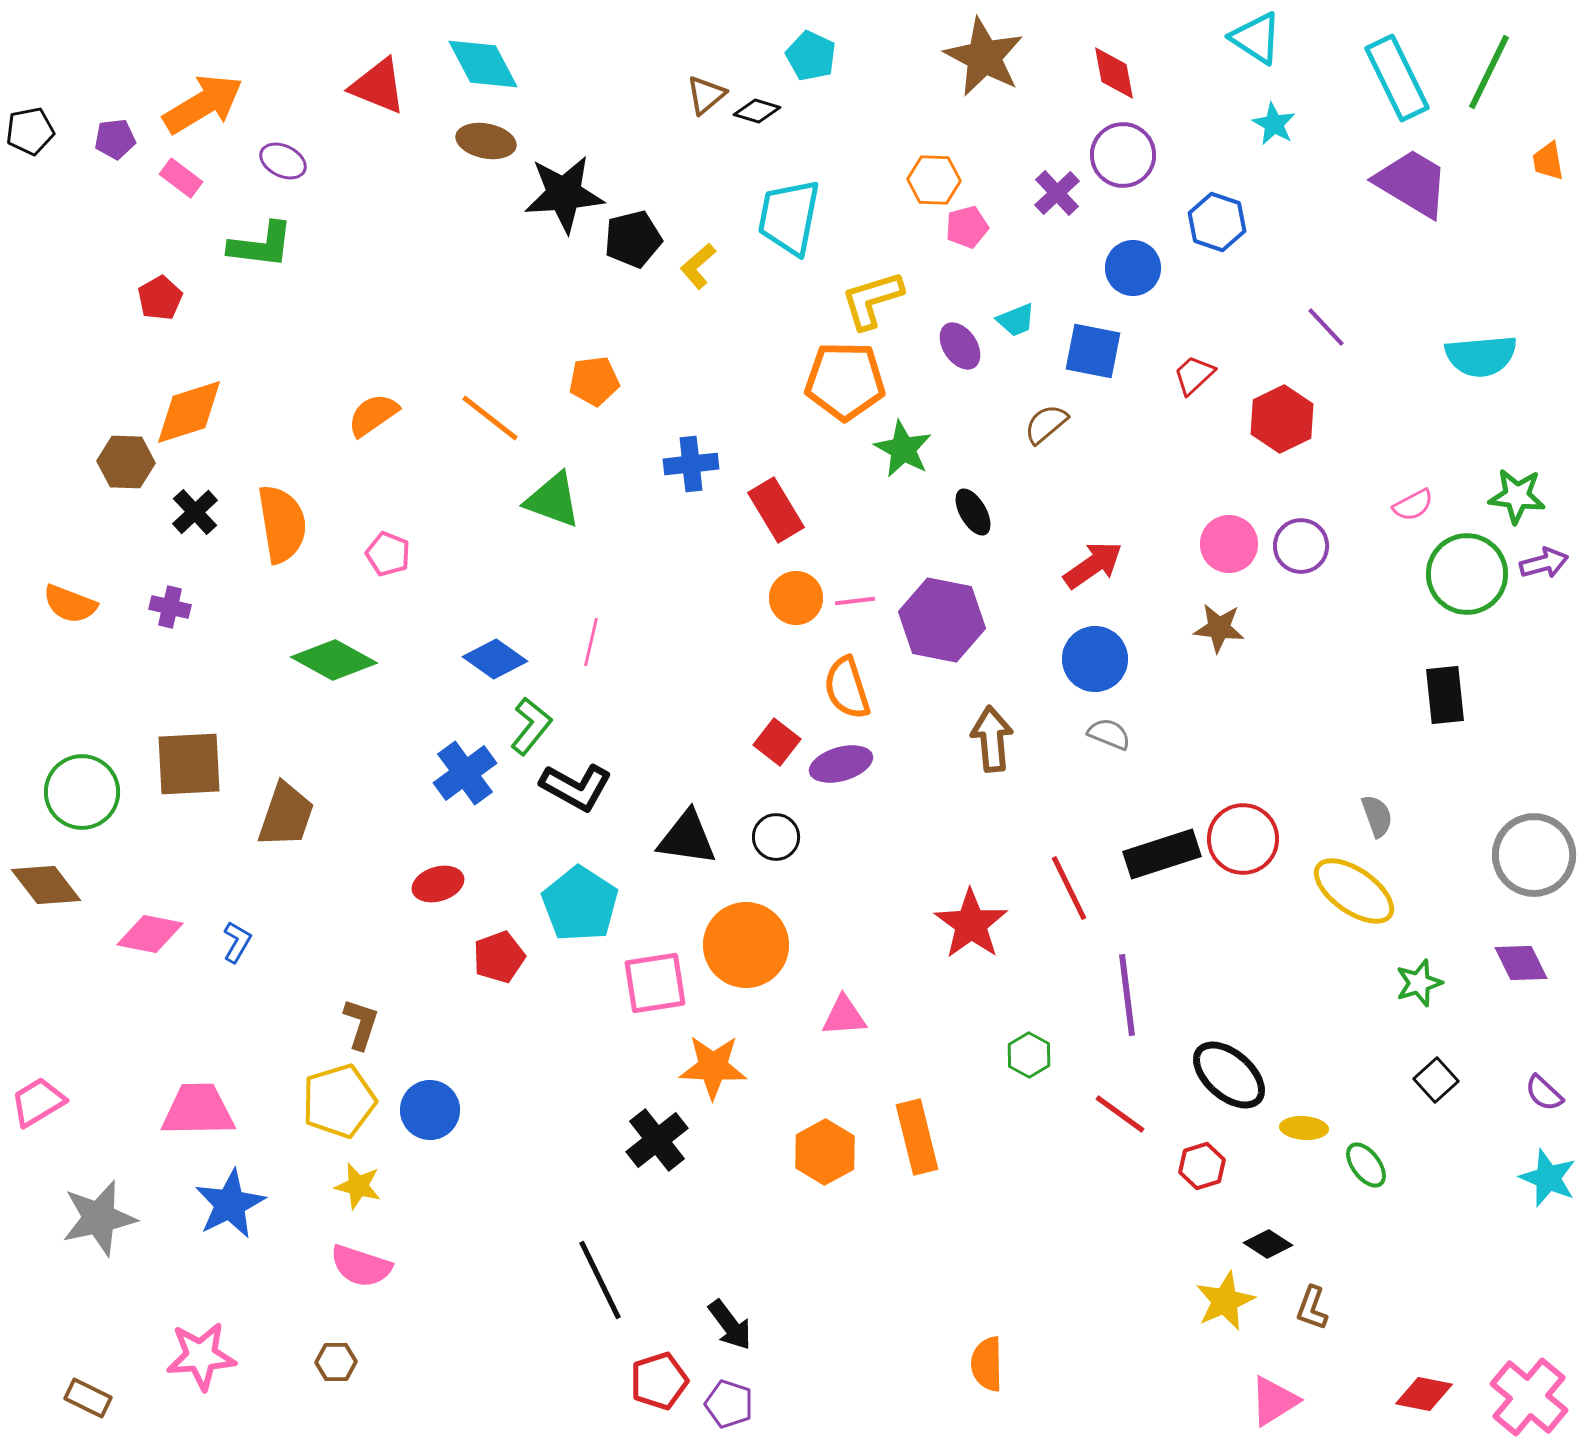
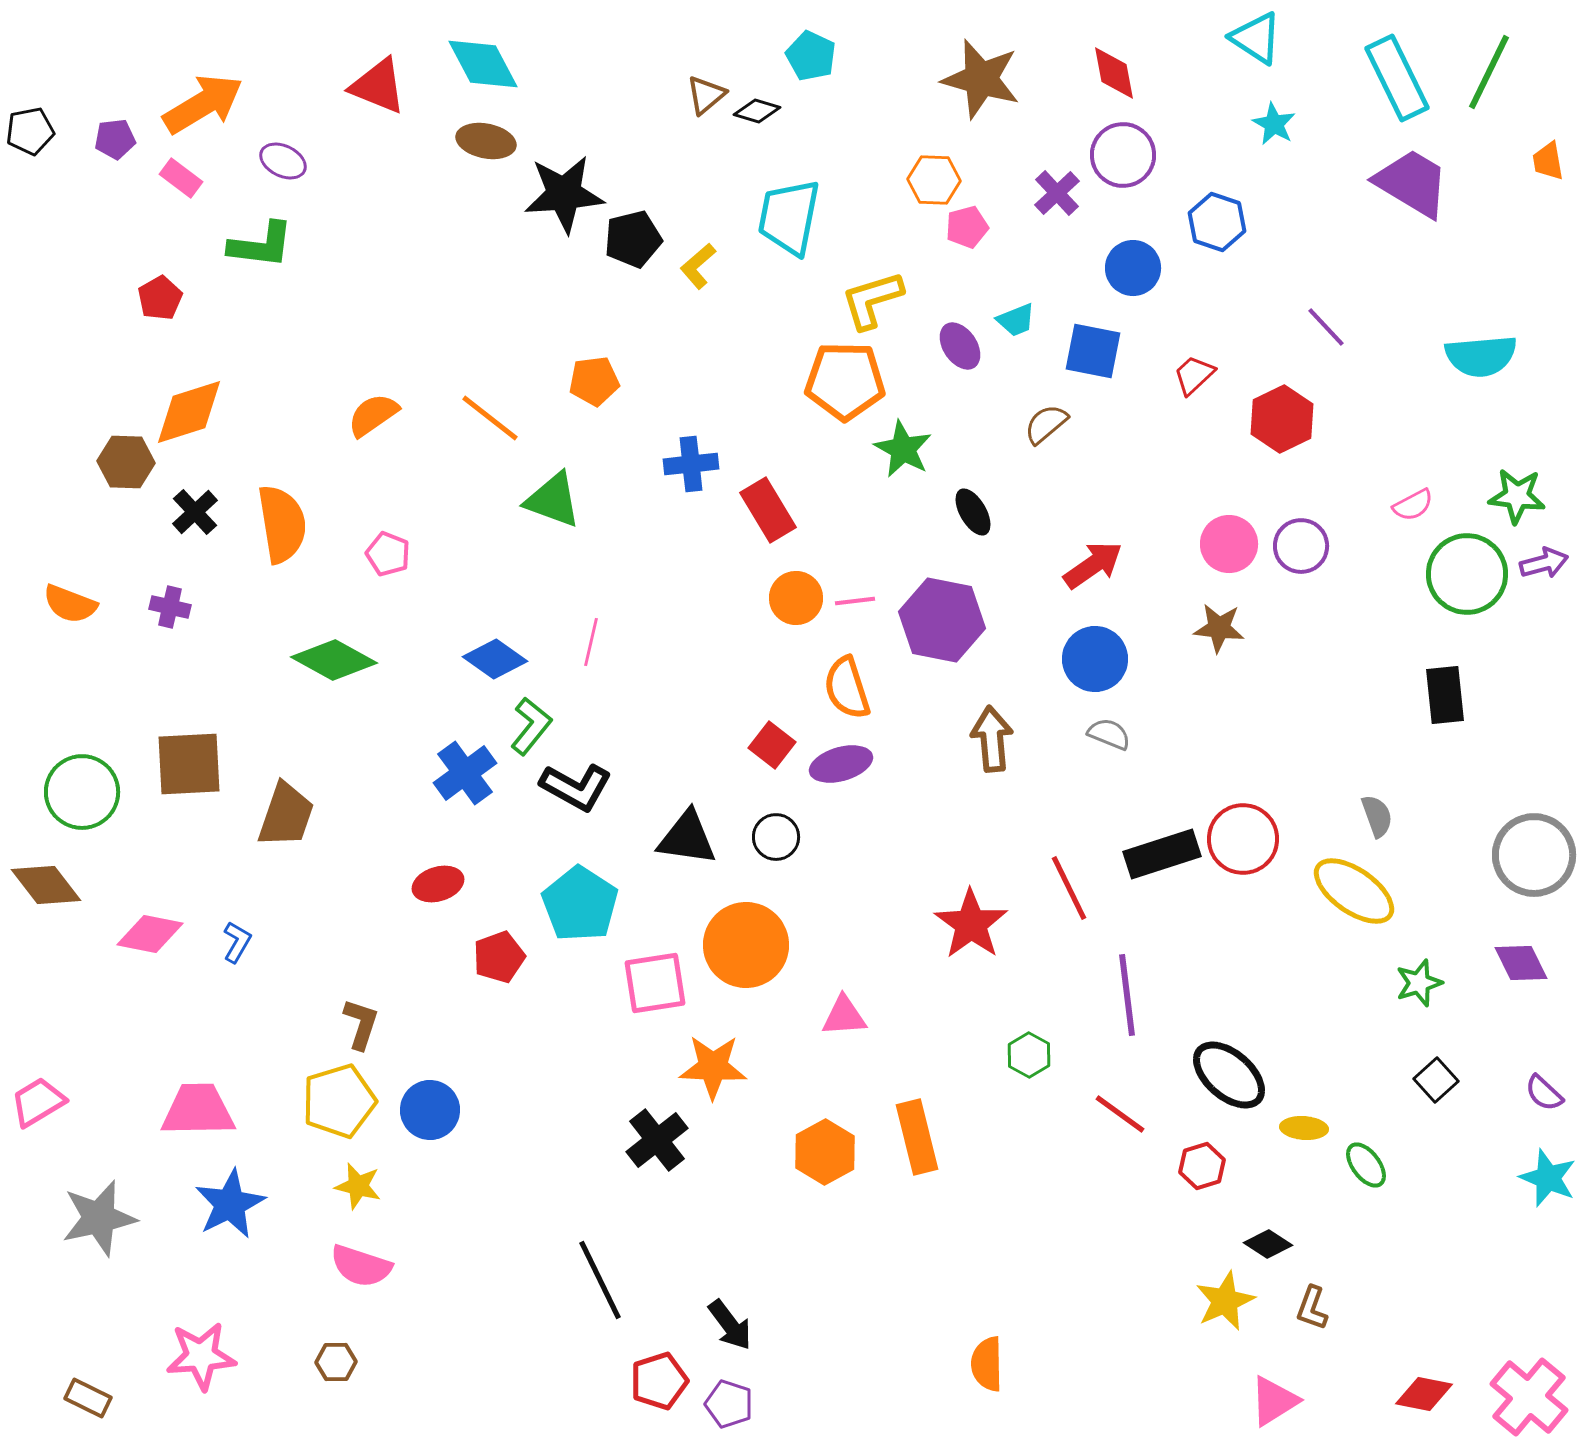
brown star at (984, 57): moved 3 px left, 22 px down; rotated 12 degrees counterclockwise
red rectangle at (776, 510): moved 8 px left
red square at (777, 742): moved 5 px left, 3 px down
